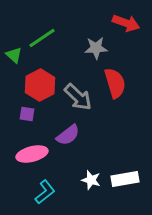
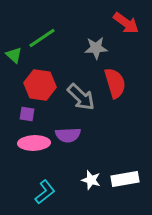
red arrow: rotated 16 degrees clockwise
red hexagon: rotated 24 degrees counterclockwise
gray arrow: moved 3 px right
purple semicircle: rotated 35 degrees clockwise
pink ellipse: moved 2 px right, 11 px up; rotated 12 degrees clockwise
